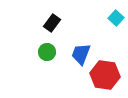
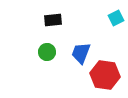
cyan square: rotated 21 degrees clockwise
black rectangle: moved 1 px right, 3 px up; rotated 48 degrees clockwise
blue trapezoid: moved 1 px up
